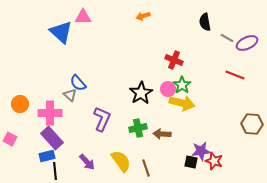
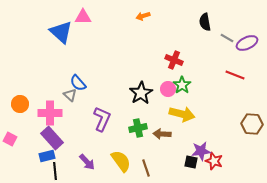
yellow arrow: moved 11 px down
